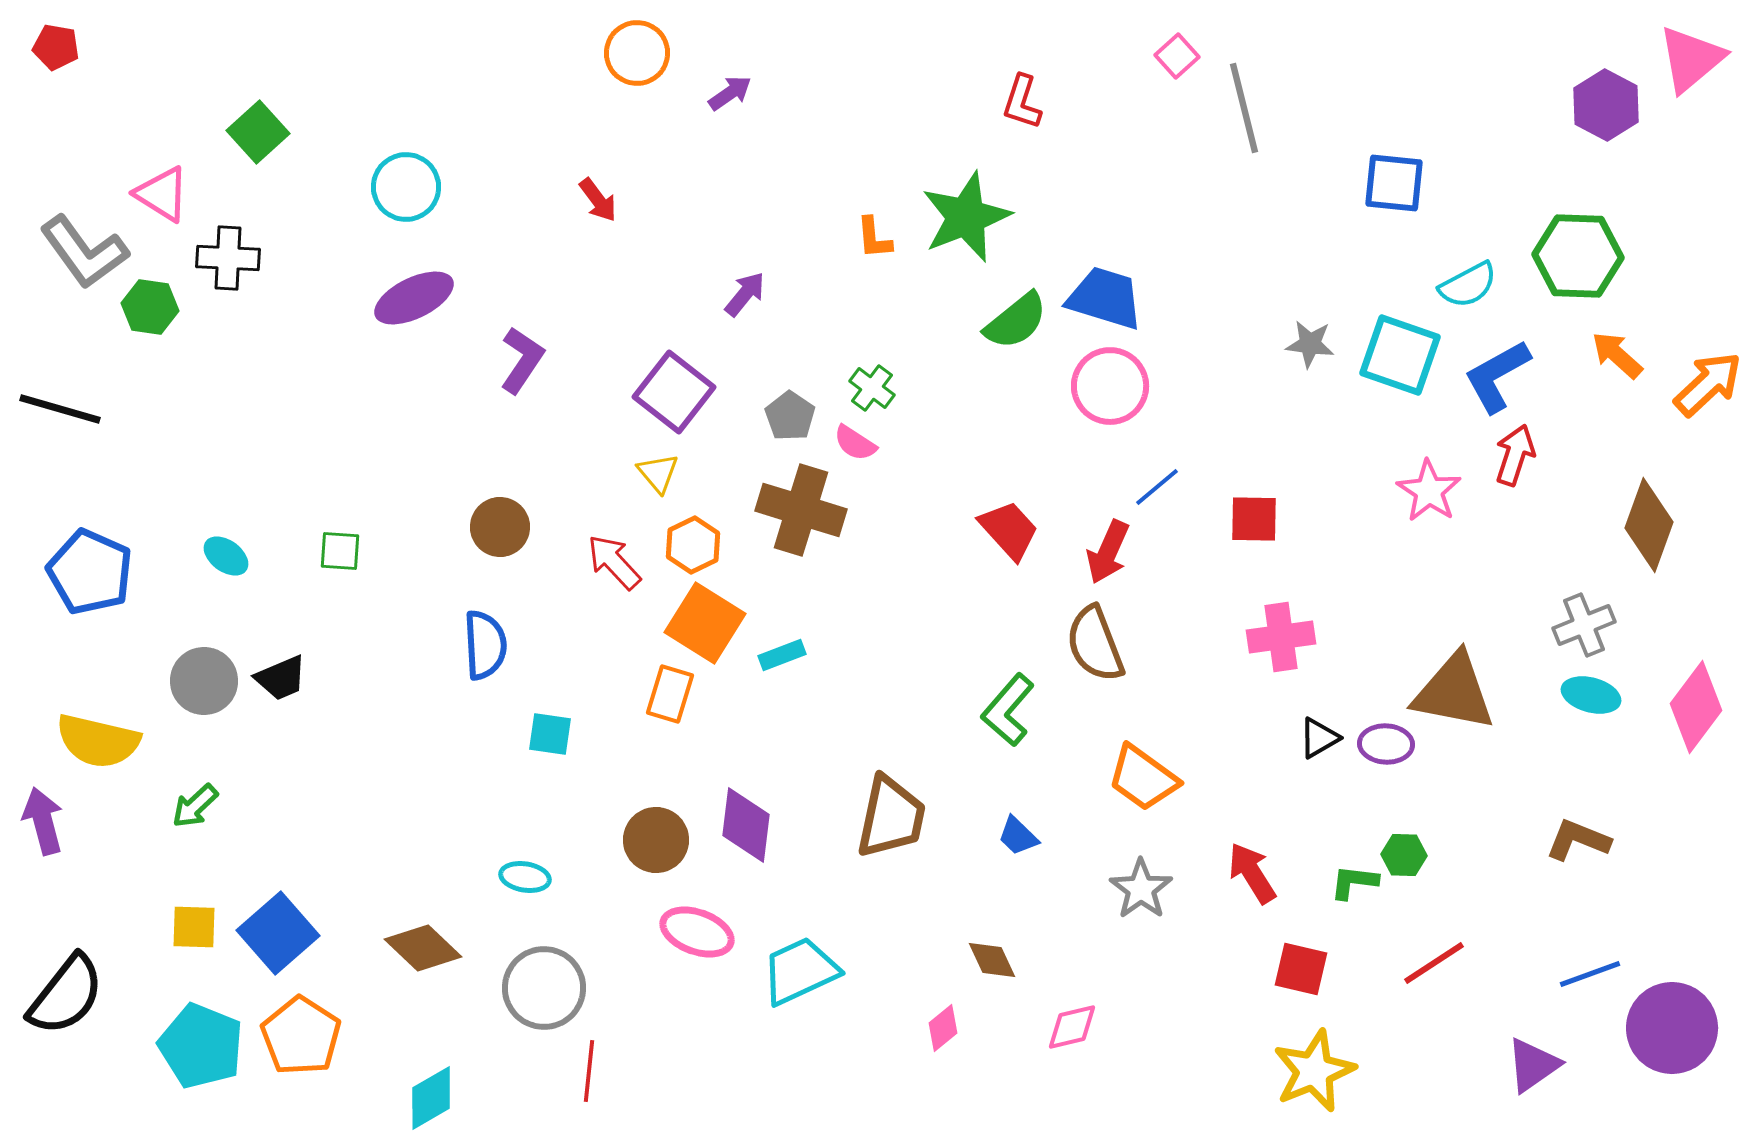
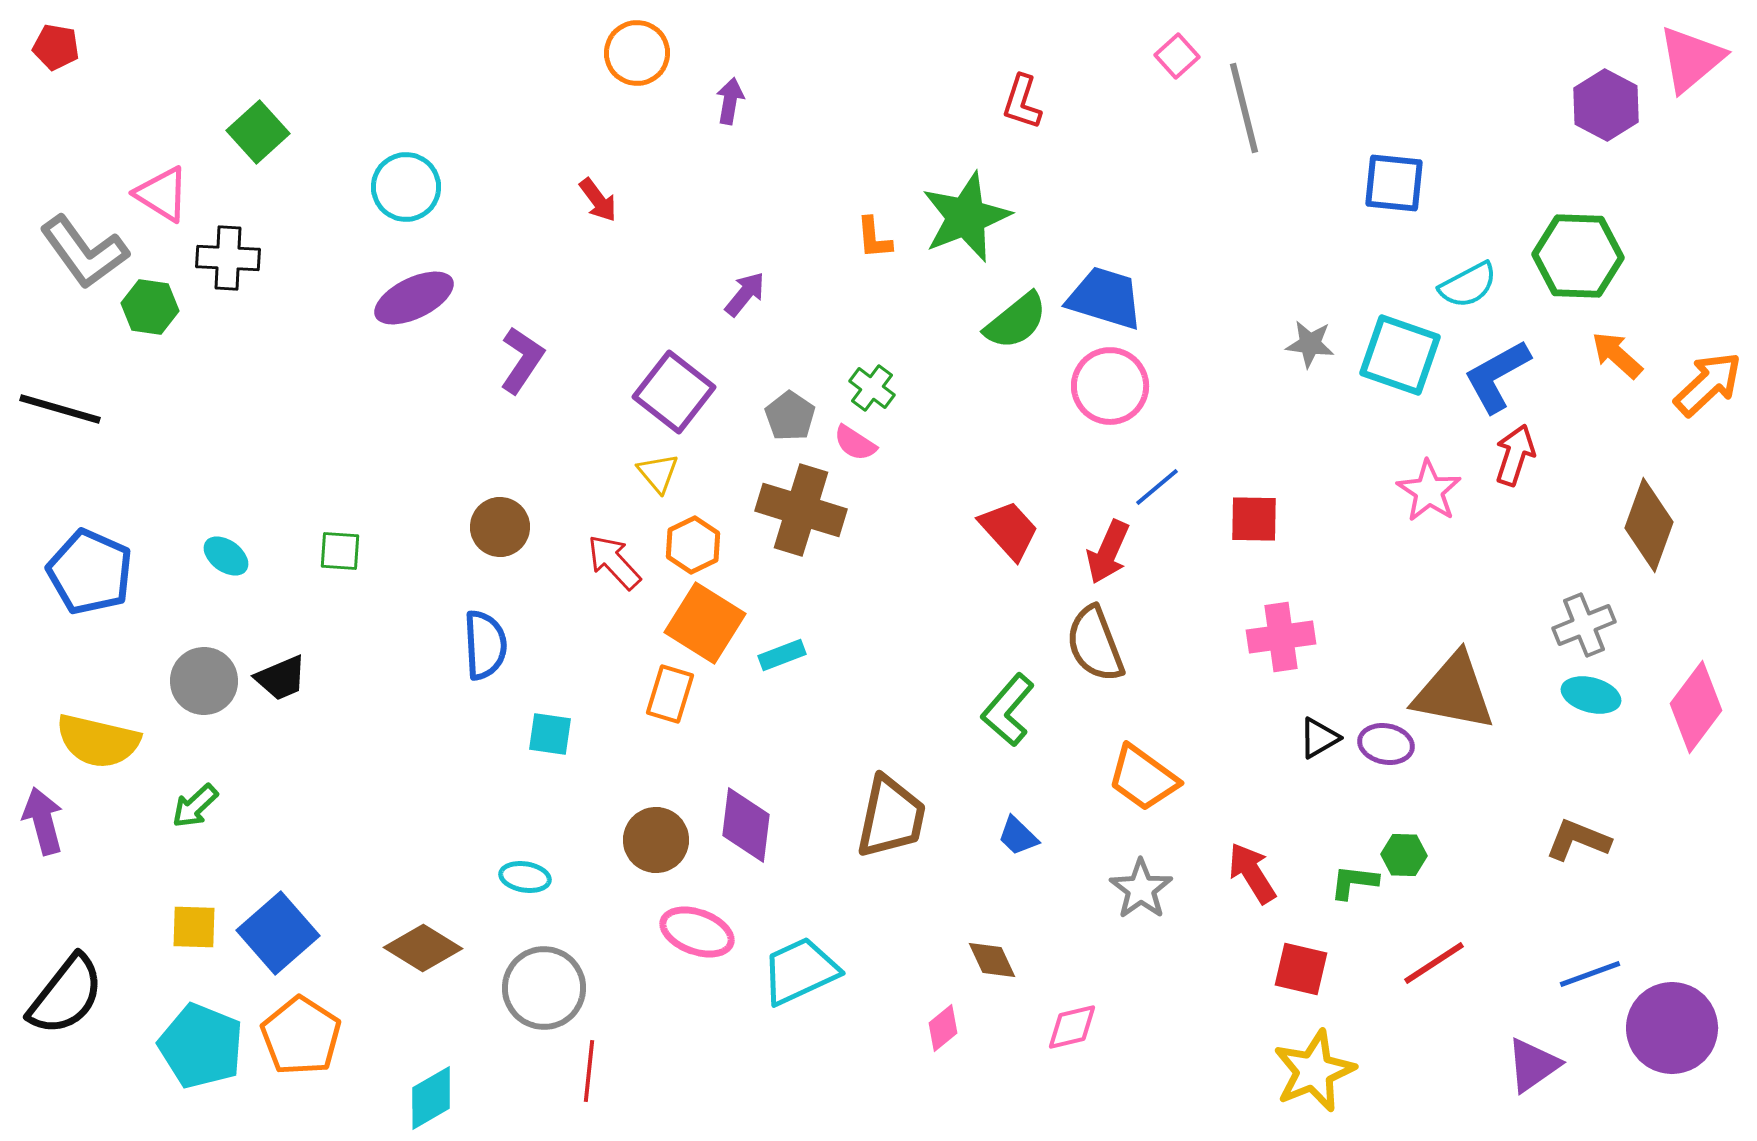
purple arrow at (730, 93): moved 8 px down; rotated 45 degrees counterclockwise
purple ellipse at (1386, 744): rotated 8 degrees clockwise
brown diamond at (423, 948): rotated 12 degrees counterclockwise
